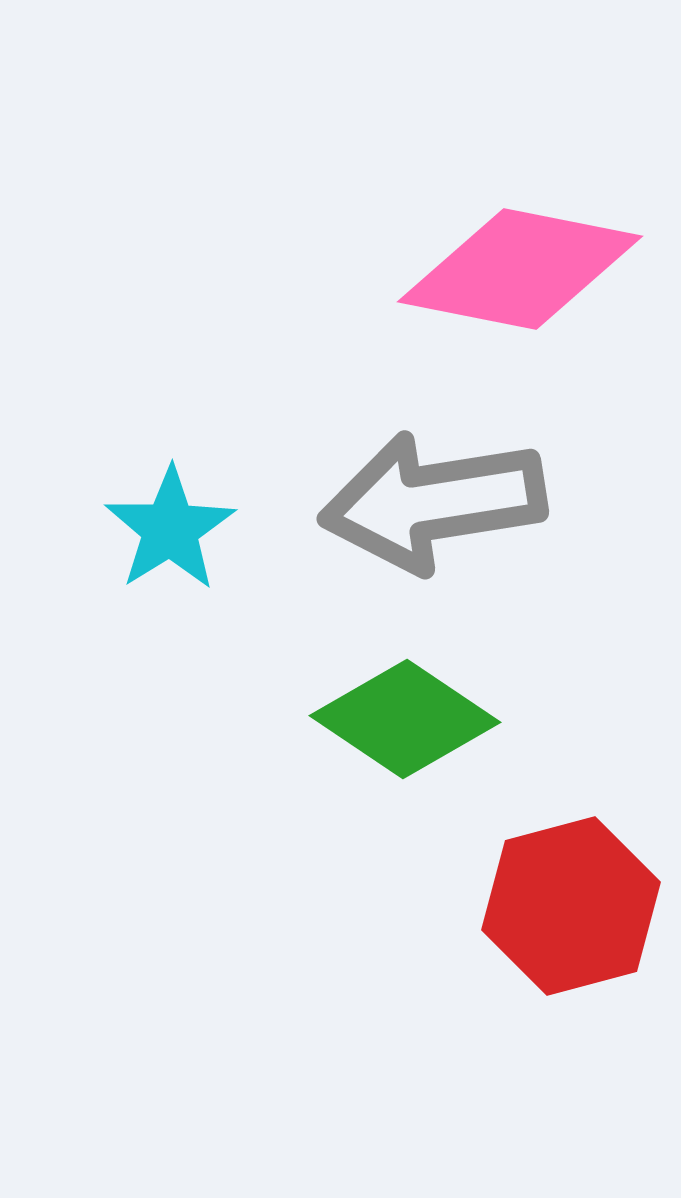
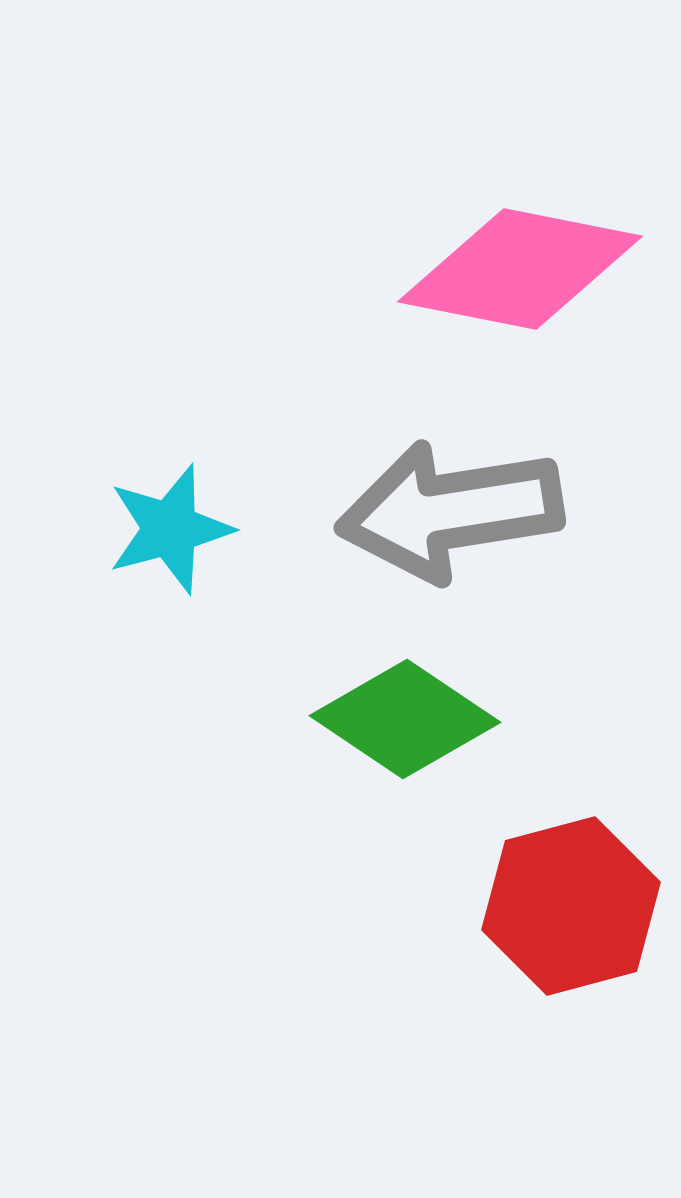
gray arrow: moved 17 px right, 9 px down
cyan star: rotated 17 degrees clockwise
